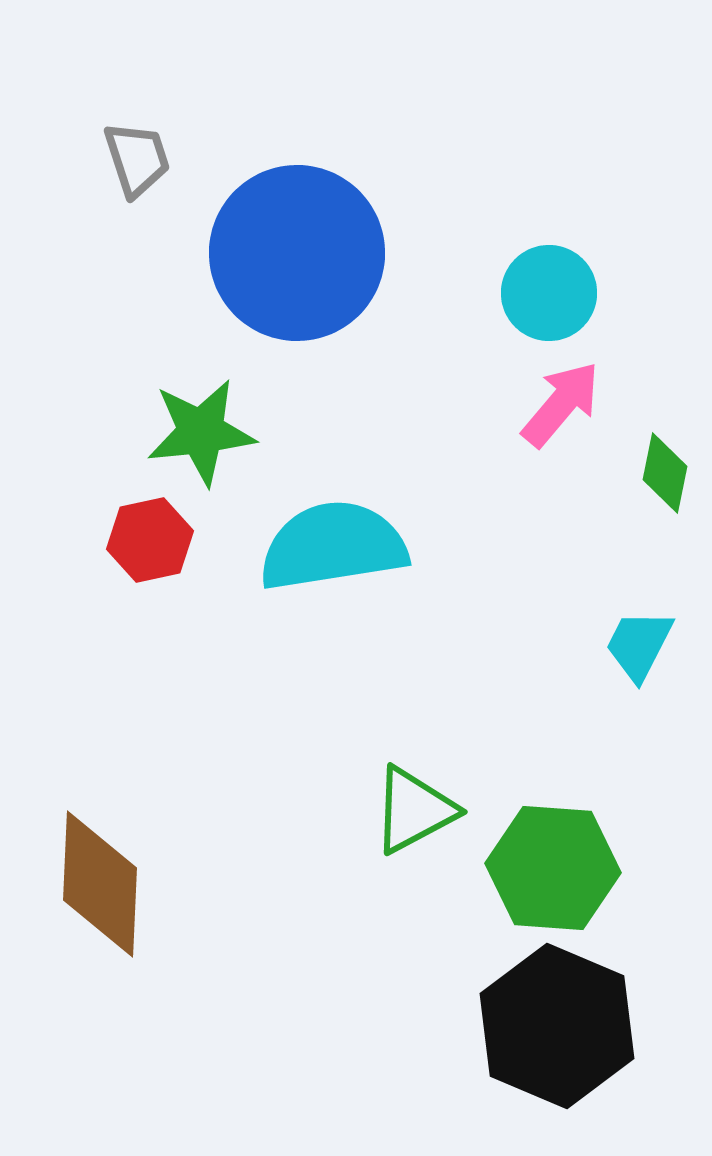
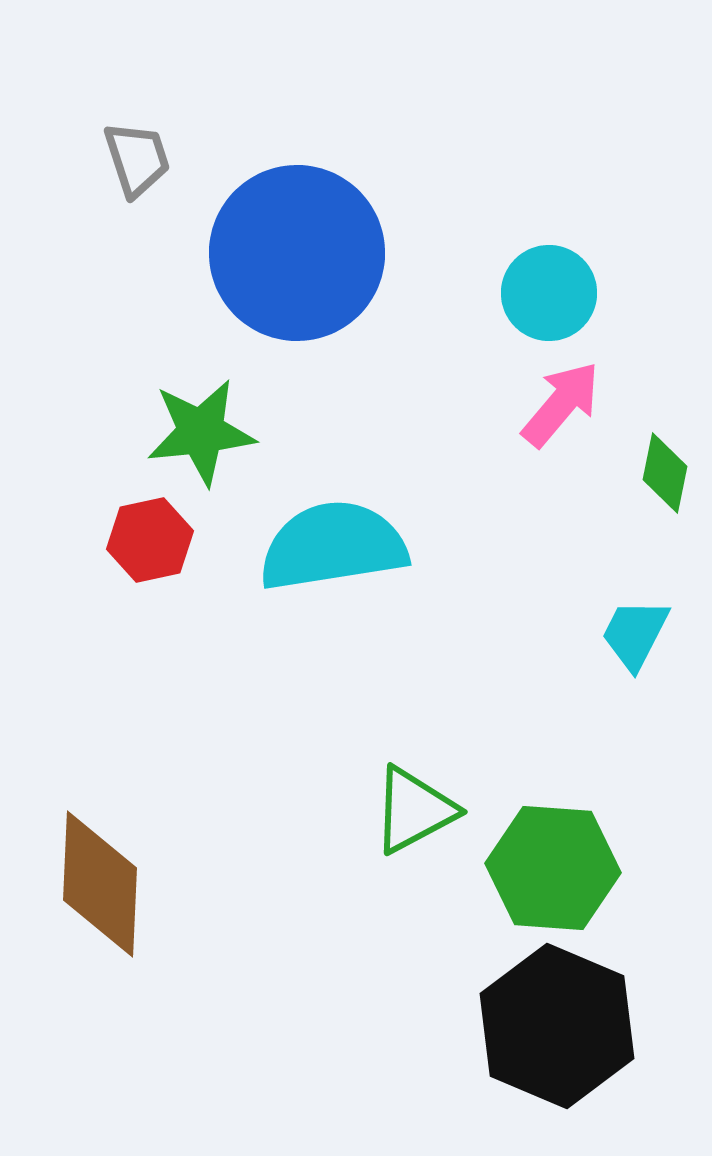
cyan trapezoid: moved 4 px left, 11 px up
